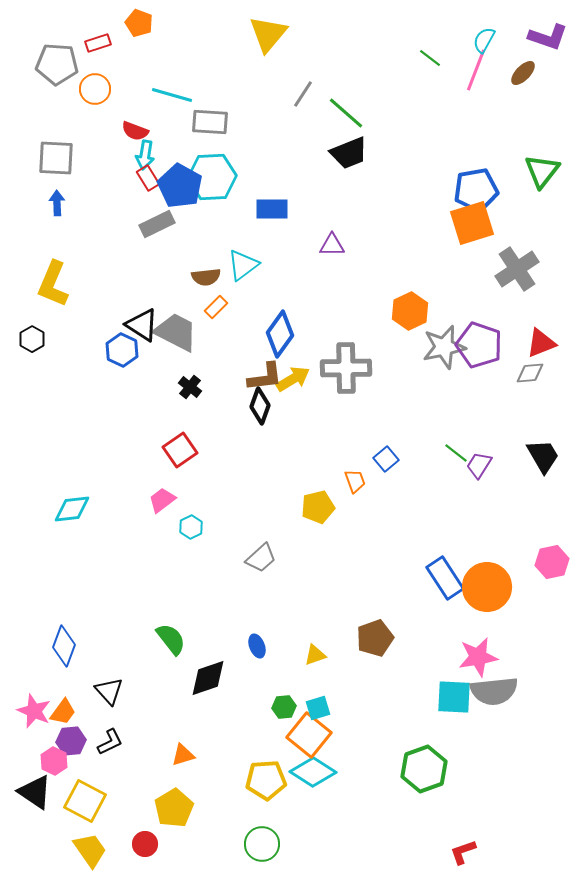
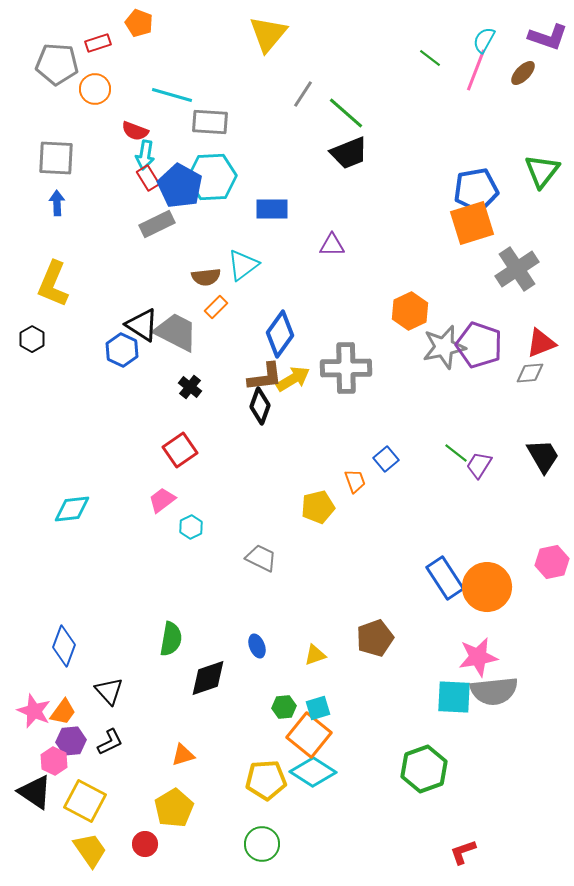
gray trapezoid at (261, 558): rotated 112 degrees counterclockwise
green semicircle at (171, 639): rotated 48 degrees clockwise
